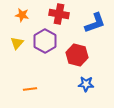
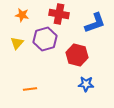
purple hexagon: moved 2 px up; rotated 15 degrees clockwise
